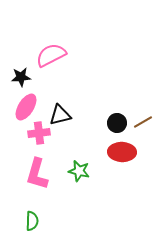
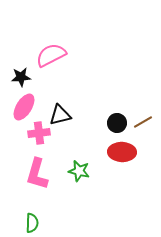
pink ellipse: moved 2 px left
green semicircle: moved 2 px down
